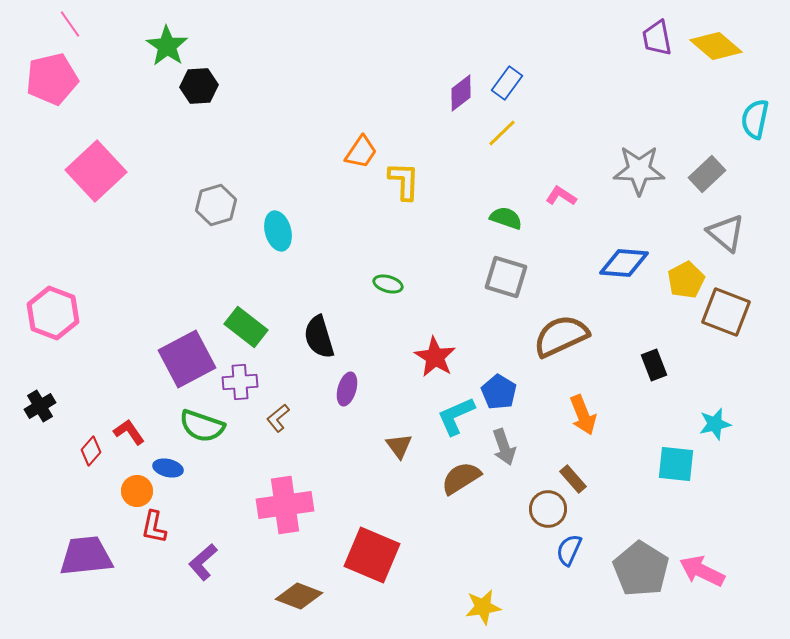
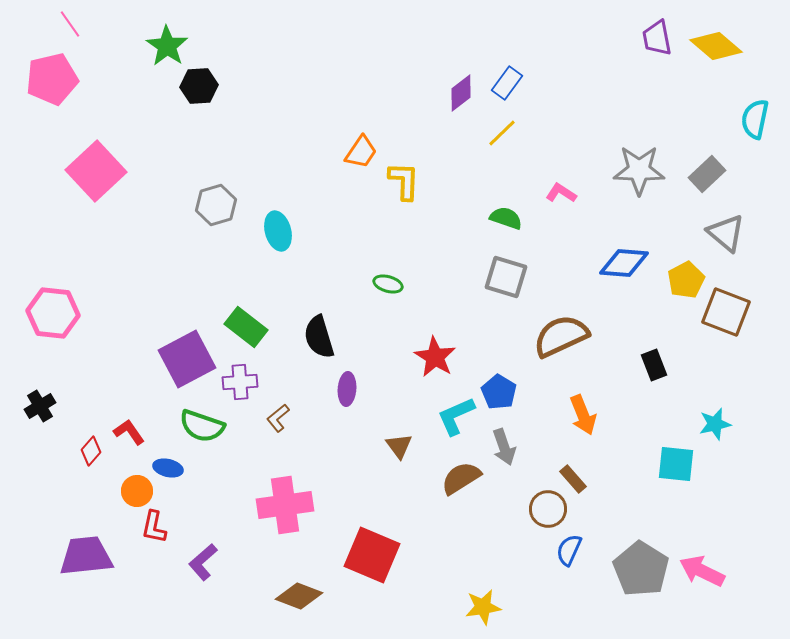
pink L-shape at (561, 196): moved 3 px up
pink hexagon at (53, 313): rotated 15 degrees counterclockwise
purple ellipse at (347, 389): rotated 12 degrees counterclockwise
